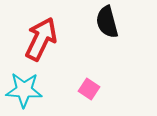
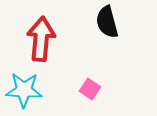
red arrow: rotated 21 degrees counterclockwise
pink square: moved 1 px right
